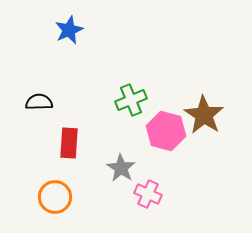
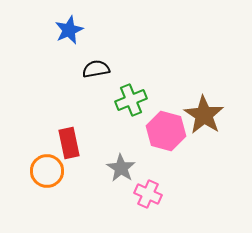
black semicircle: moved 57 px right, 33 px up; rotated 8 degrees counterclockwise
red rectangle: rotated 16 degrees counterclockwise
orange circle: moved 8 px left, 26 px up
